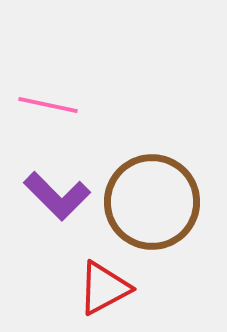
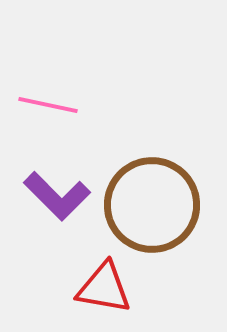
brown circle: moved 3 px down
red triangle: rotated 38 degrees clockwise
